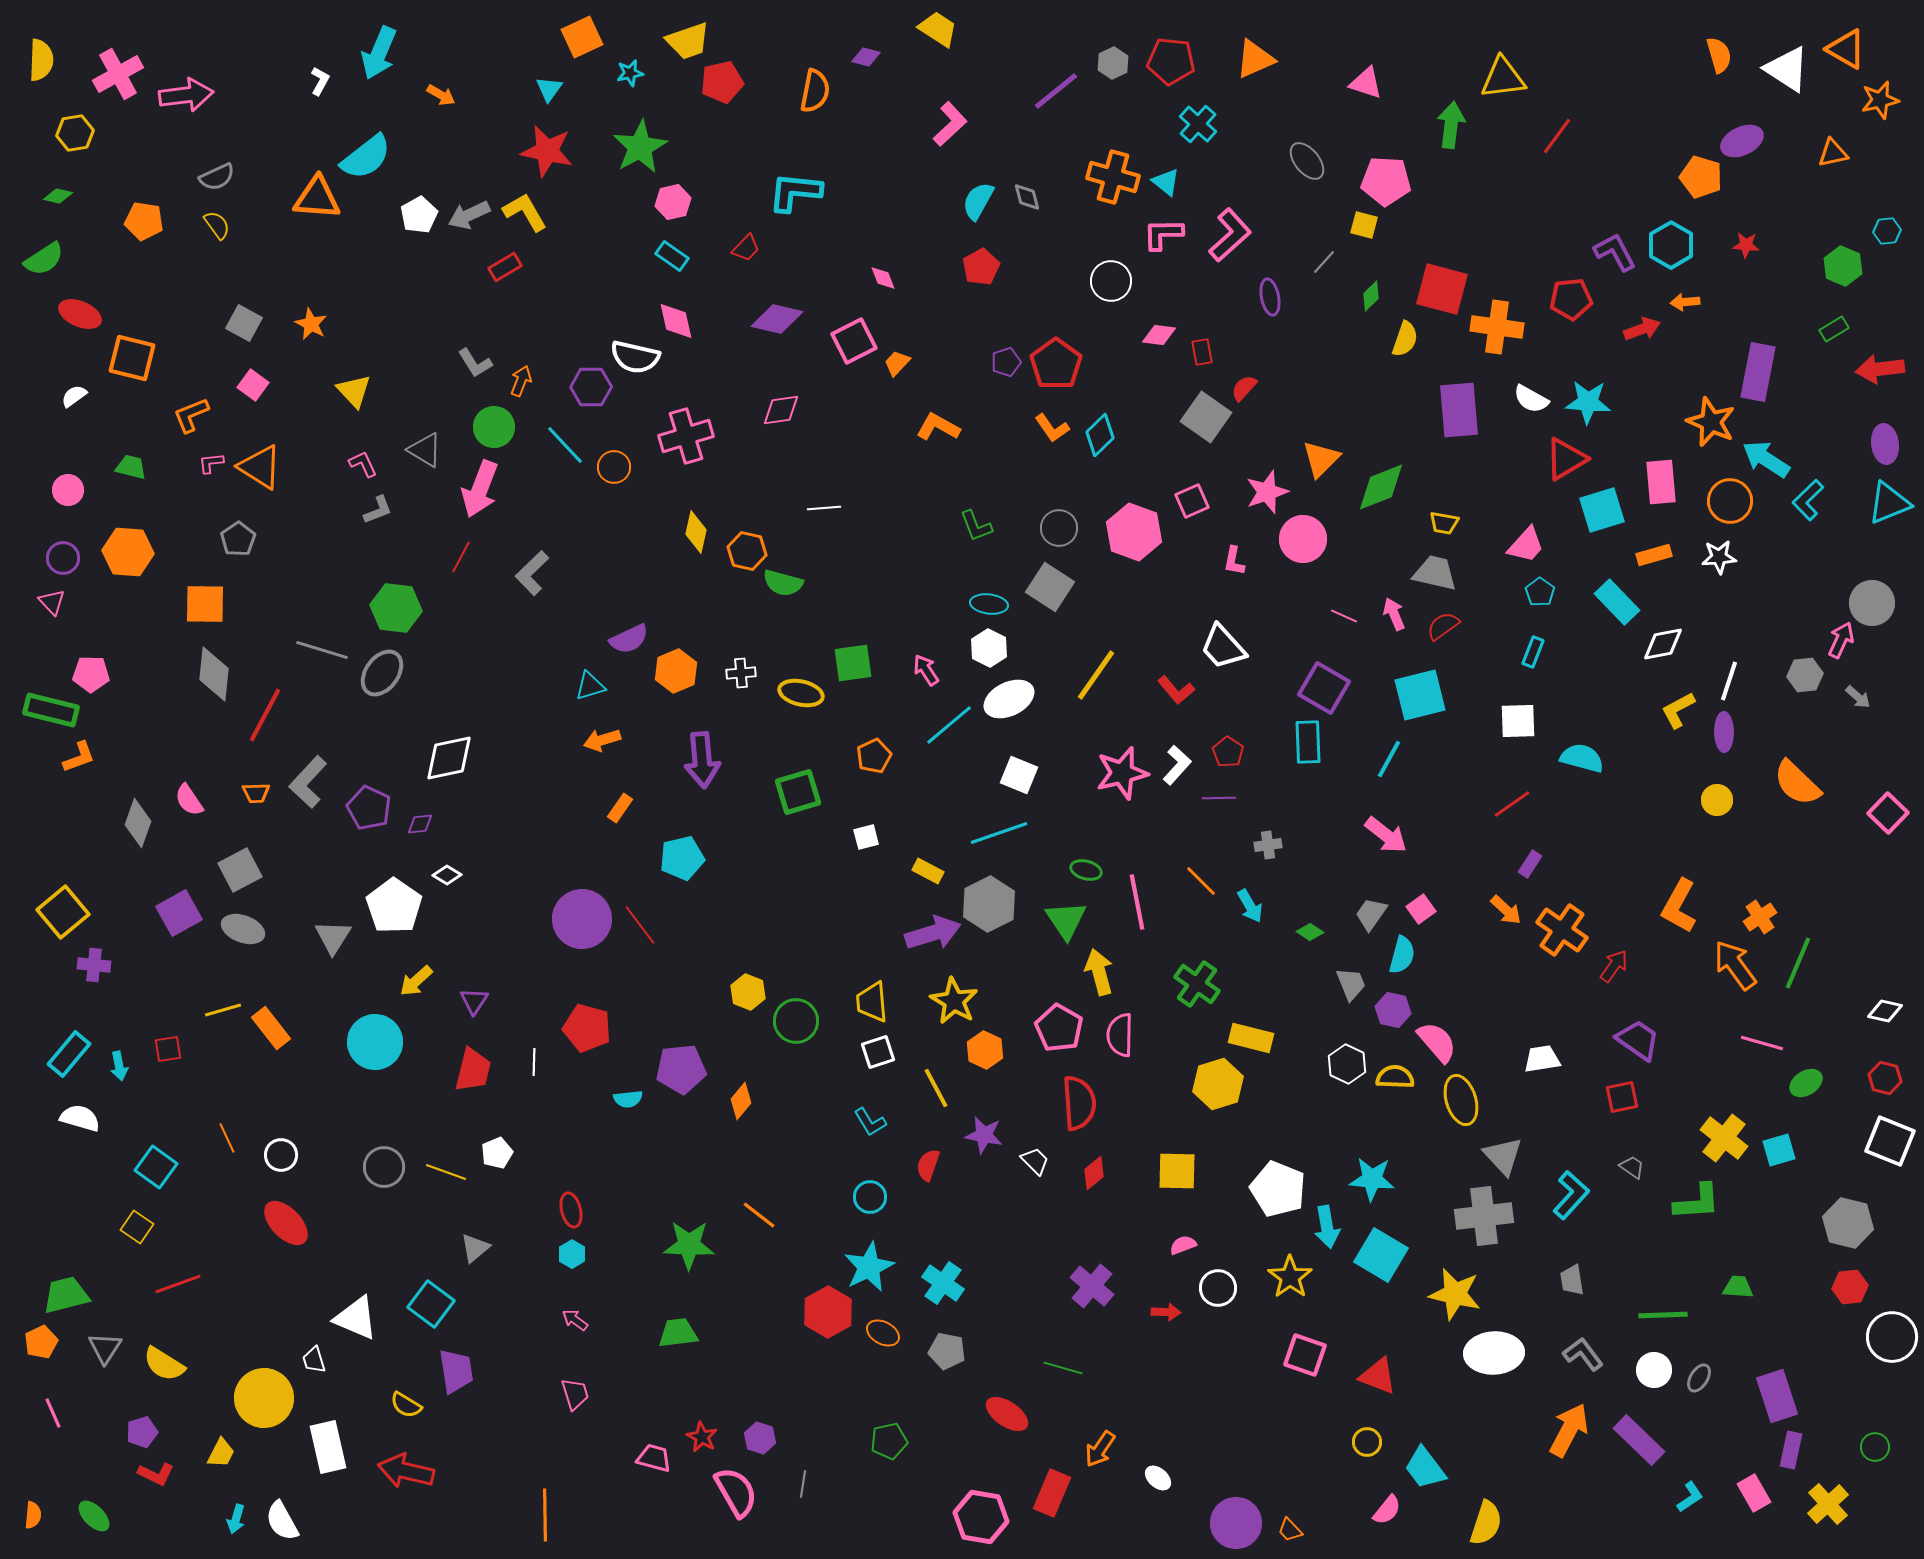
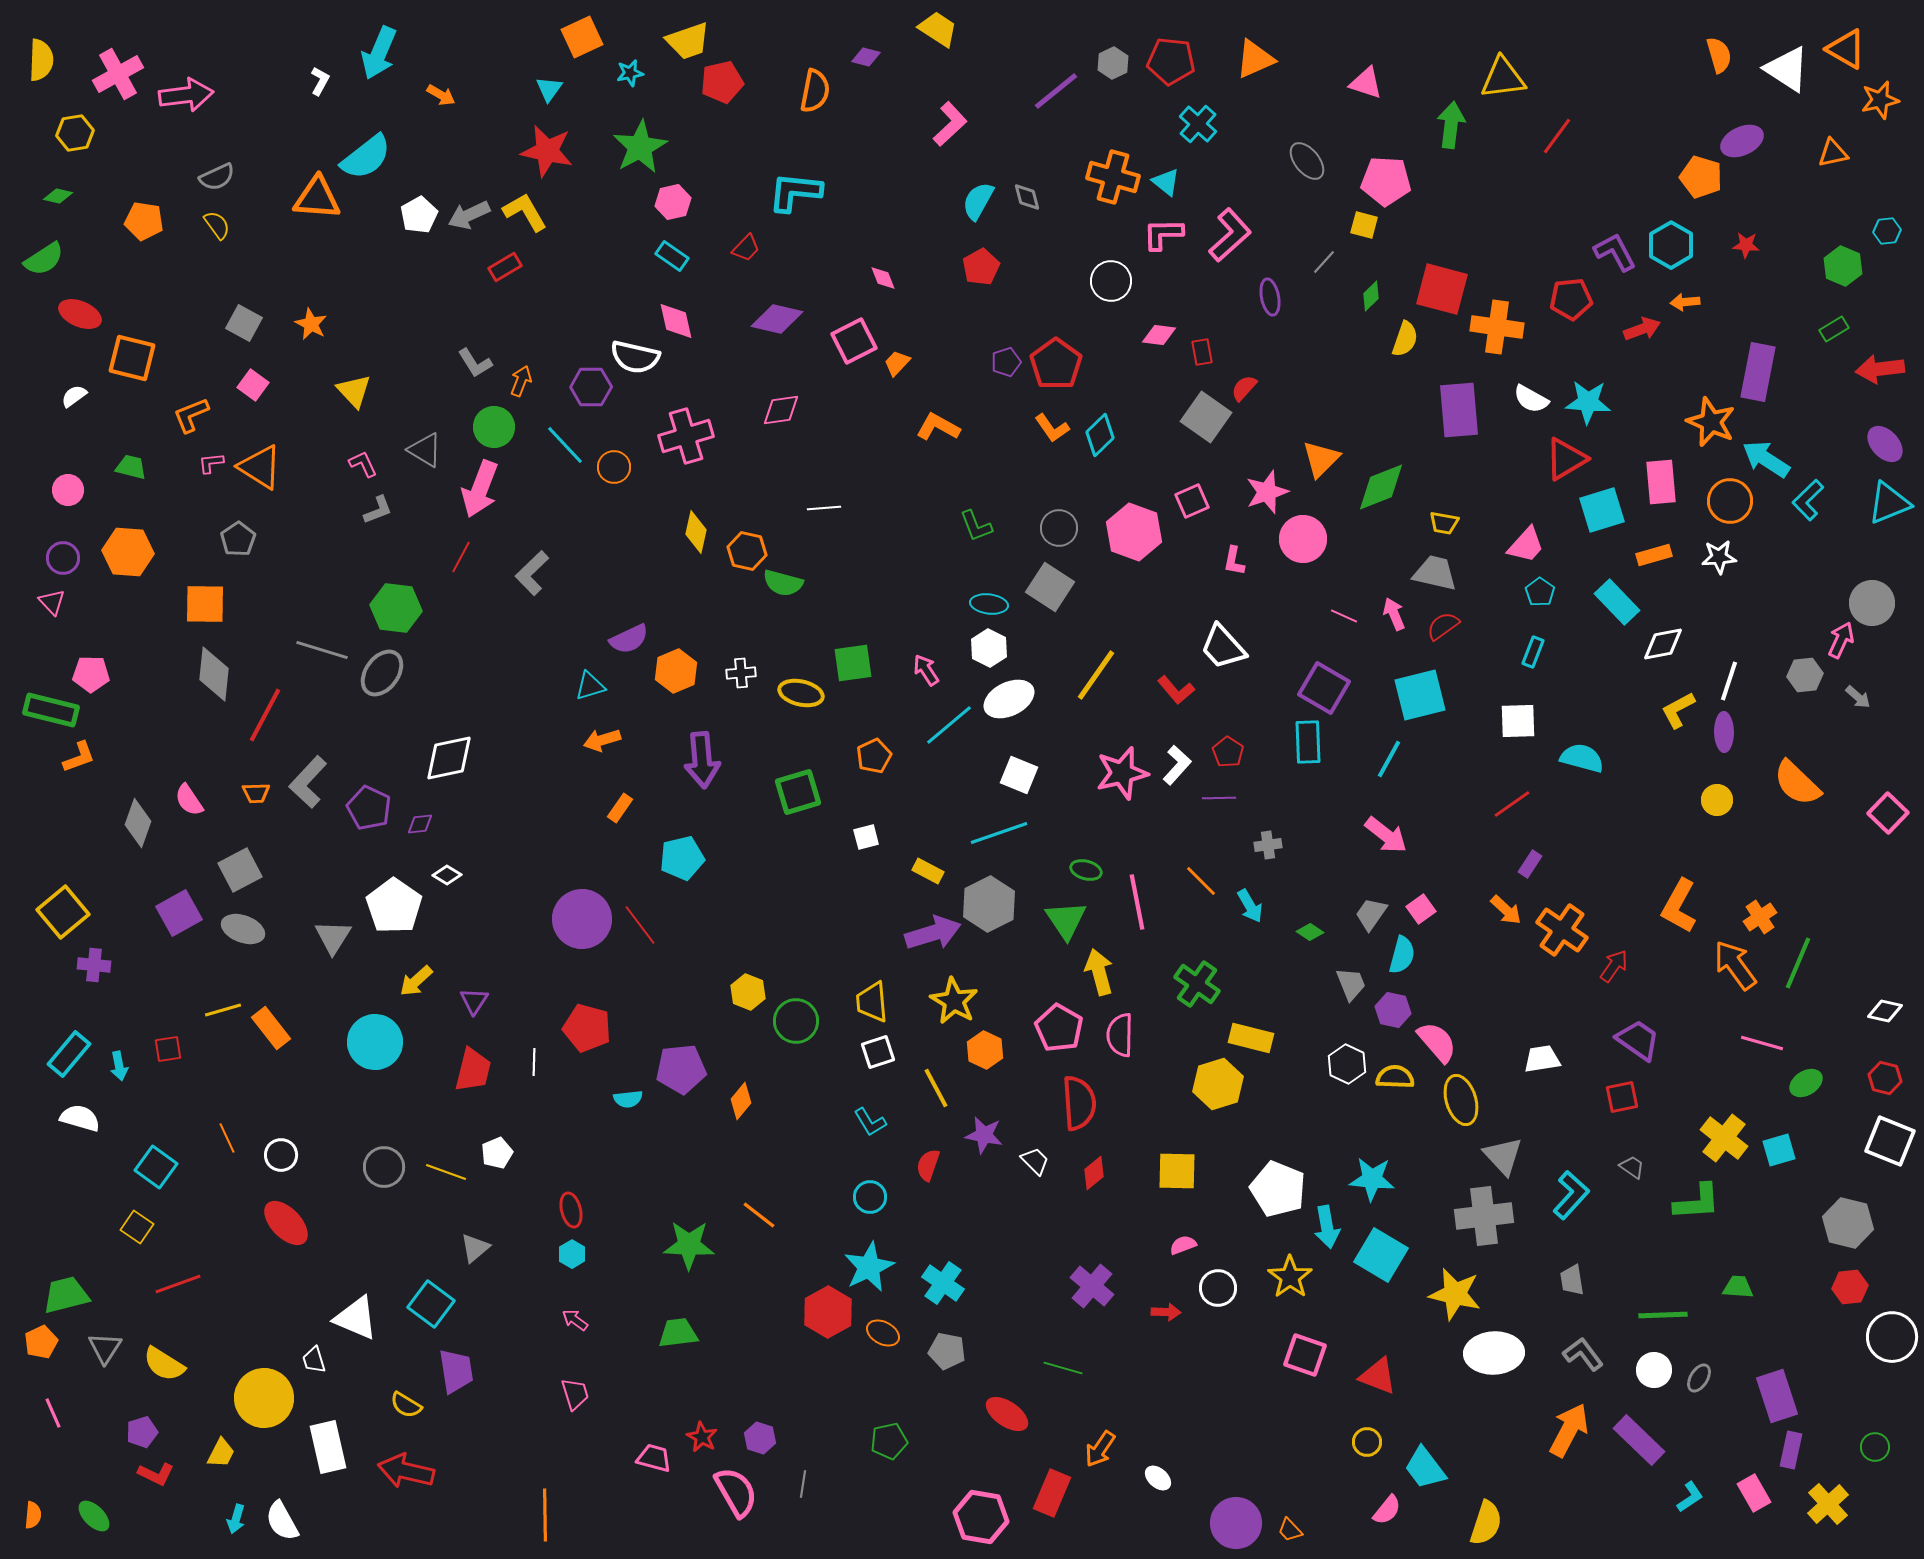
purple ellipse at (1885, 444): rotated 36 degrees counterclockwise
